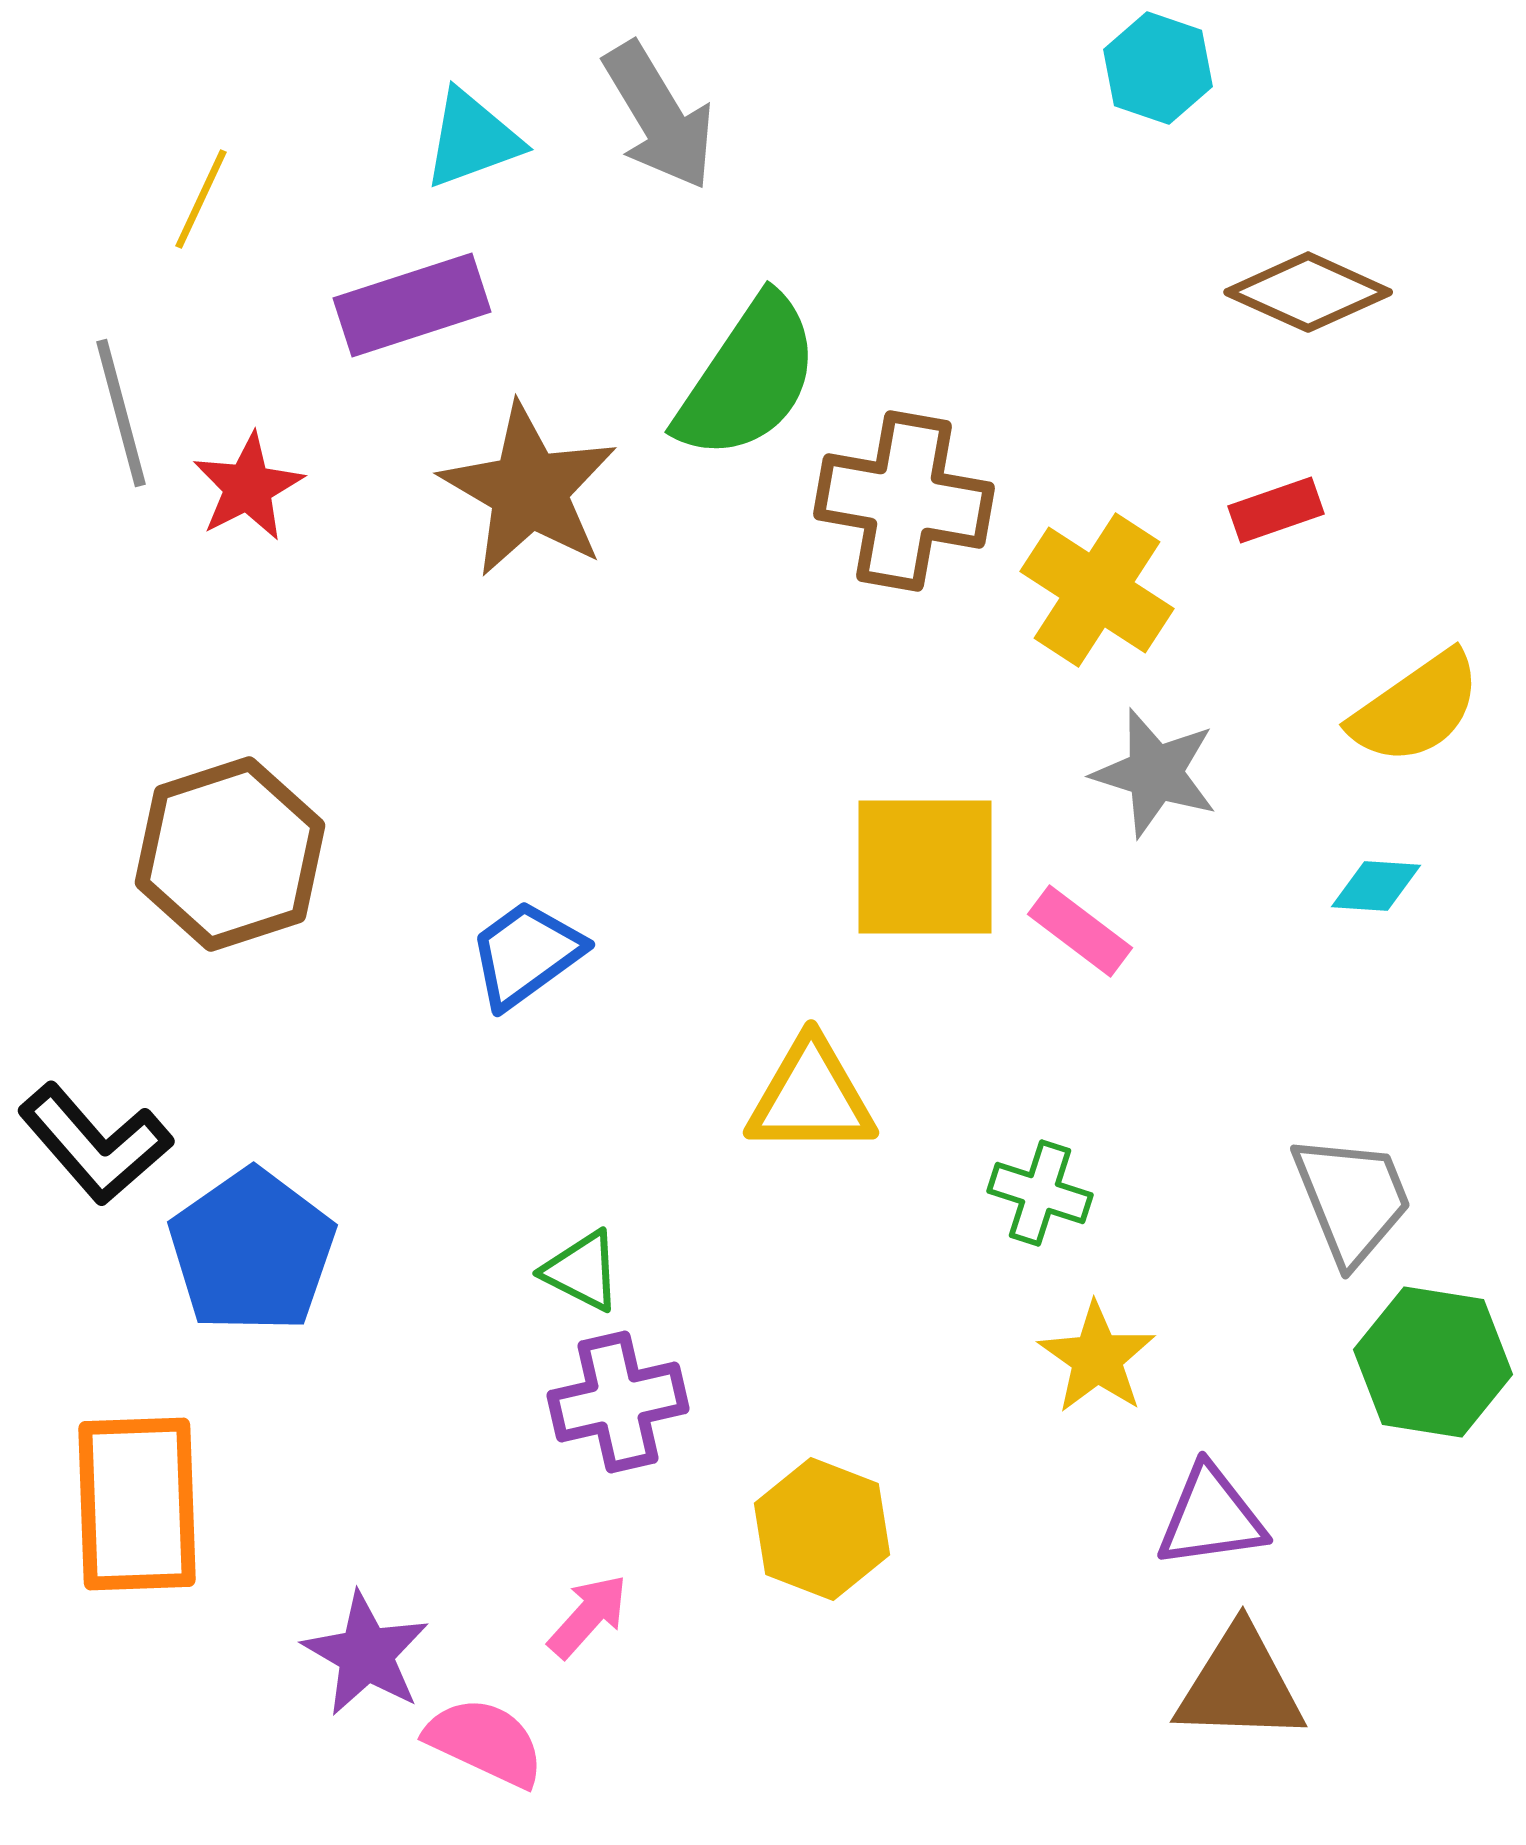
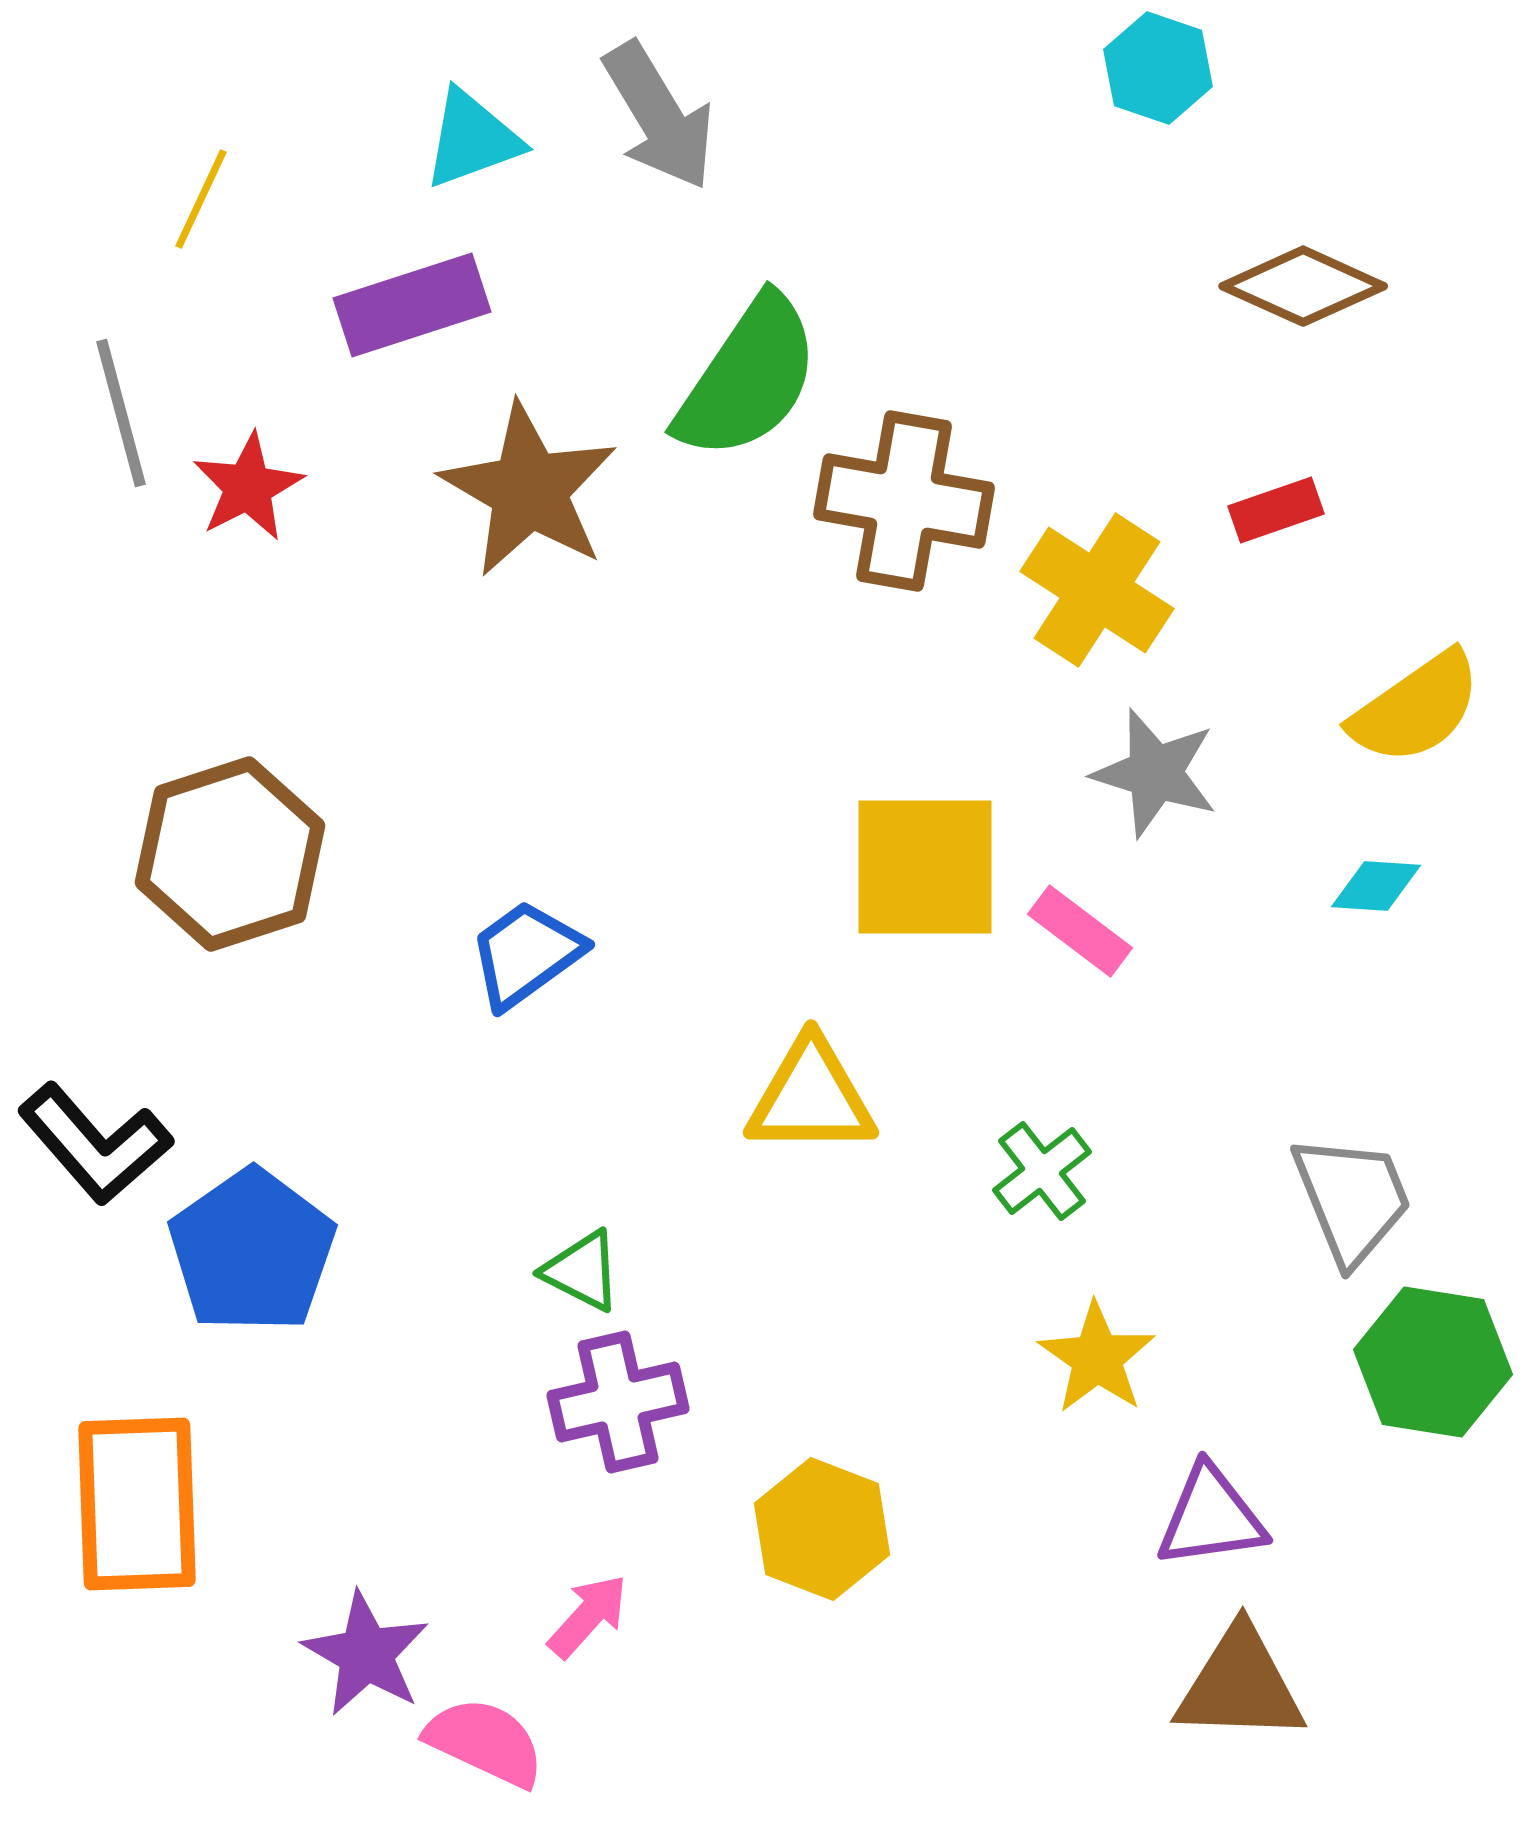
brown diamond: moved 5 px left, 6 px up
green cross: moved 2 px right, 22 px up; rotated 34 degrees clockwise
